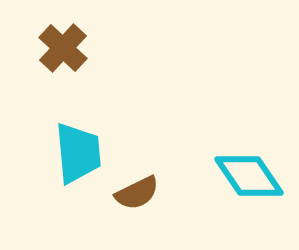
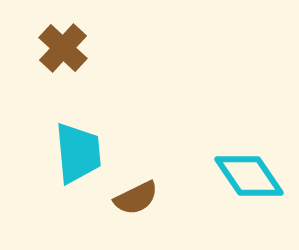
brown semicircle: moved 1 px left, 5 px down
